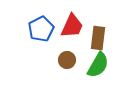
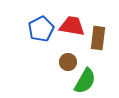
red trapezoid: rotated 104 degrees counterclockwise
brown circle: moved 1 px right, 2 px down
green semicircle: moved 13 px left, 16 px down
